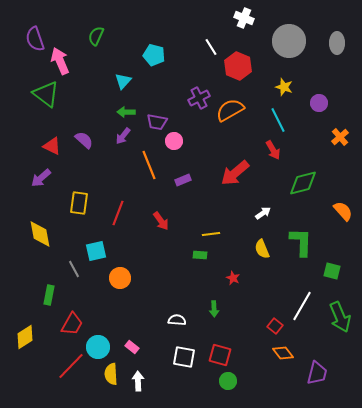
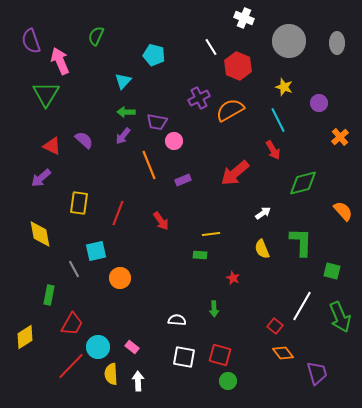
purple semicircle at (35, 39): moved 4 px left, 2 px down
green triangle at (46, 94): rotated 24 degrees clockwise
purple trapezoid at (317, 373): rotated 30 degrees counterclockwise
